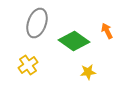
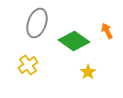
yellow star: rotated 28 degrees counterclockwise
